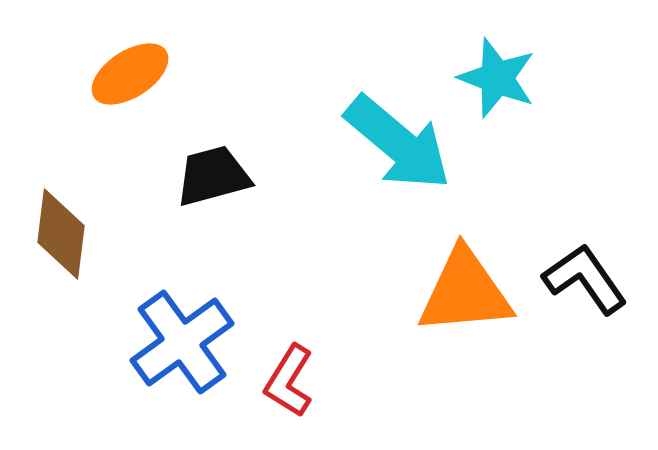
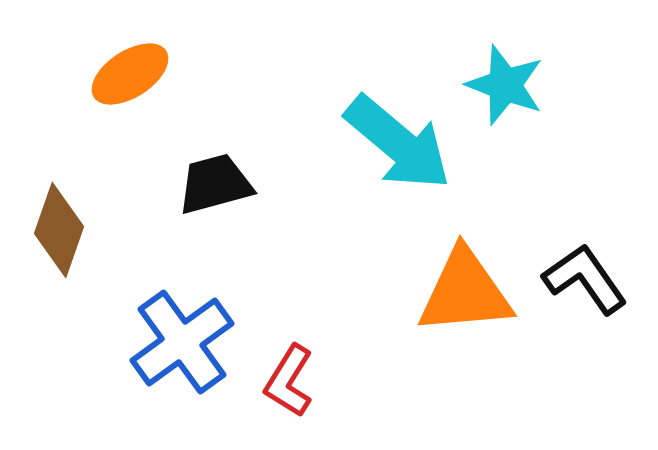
cyan star: moved 8 px right, 7 px down
black trapezoid: moved 2 px right, 8 px down
brown diamond: moved 2 px left, 4 px up; rotated 12 degrees clockwise
